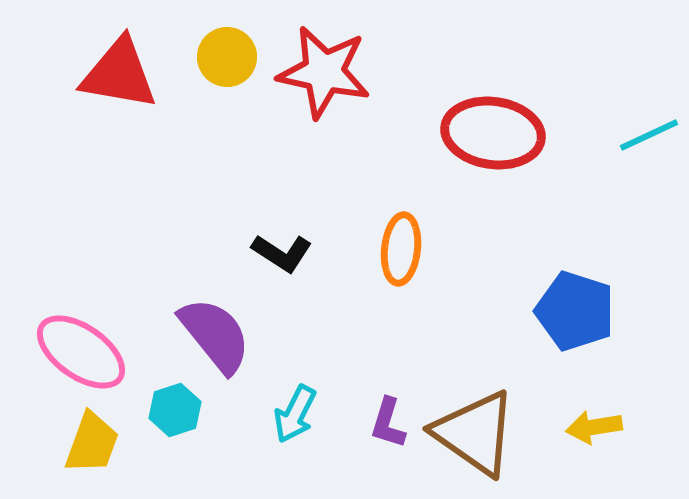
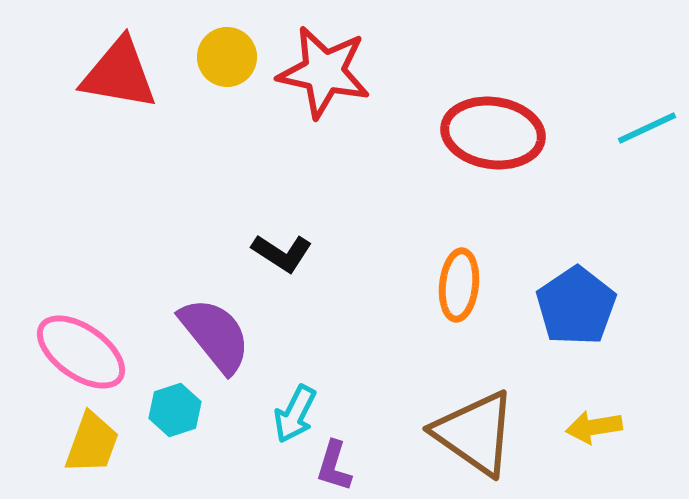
cyan line: moved 2 px left, 7 px up
orange ellipse: moved 58 px right, 36 px down
blue pentagon: moved 1 px right, 5 px up; rotated 20 degrees clockwise
purple L-shape: moved 54 px left, 43 px down
